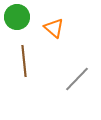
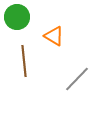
orange triangle: moved 8 px down; rotated 10 degrees counterclockwise
